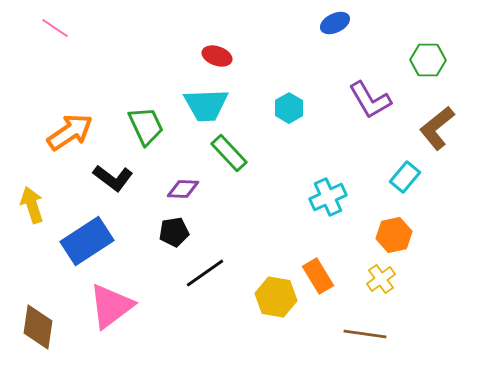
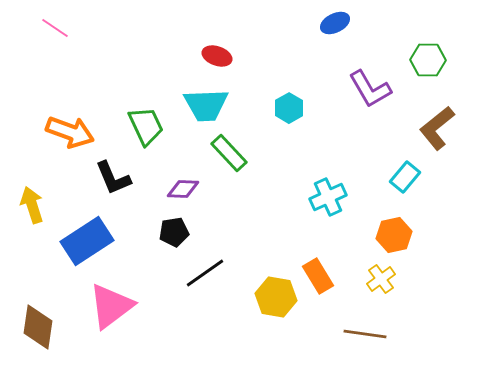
purple L-shape: moved 11 px up
orange arrow: rotated 54 degrees clockwise
black L-shape: rotated 30 degrees clockwise
